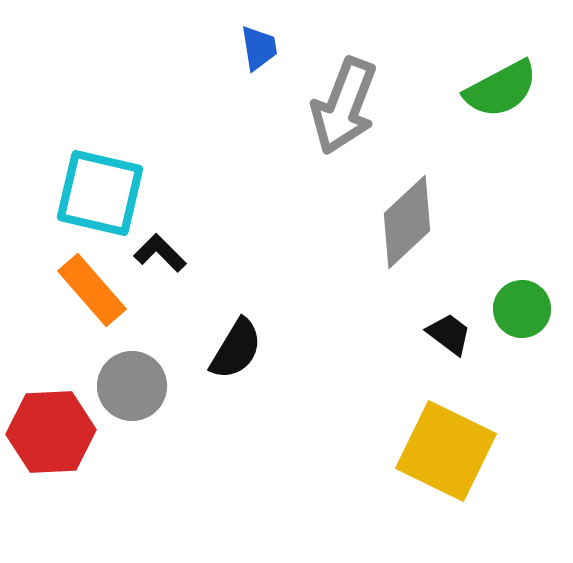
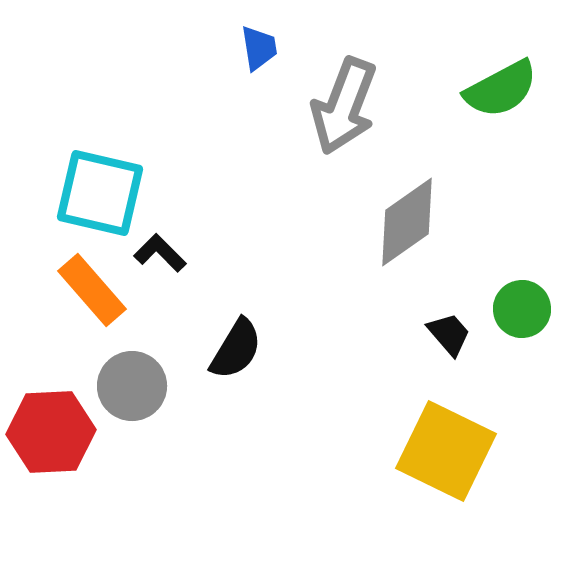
gray diamond: rotated 8 degrees clockwise
black trapezoid: rotated 12 degrees clockwise
